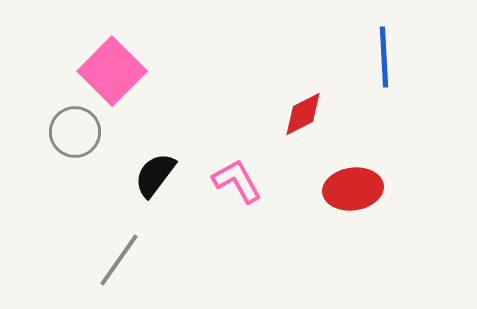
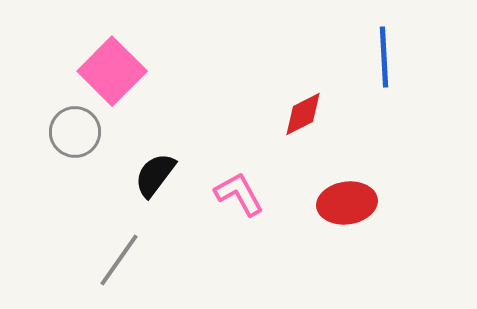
pink L-shape: moved 2 px right, 13 px down
red ellipse: moved 6 px left, 14 px down
